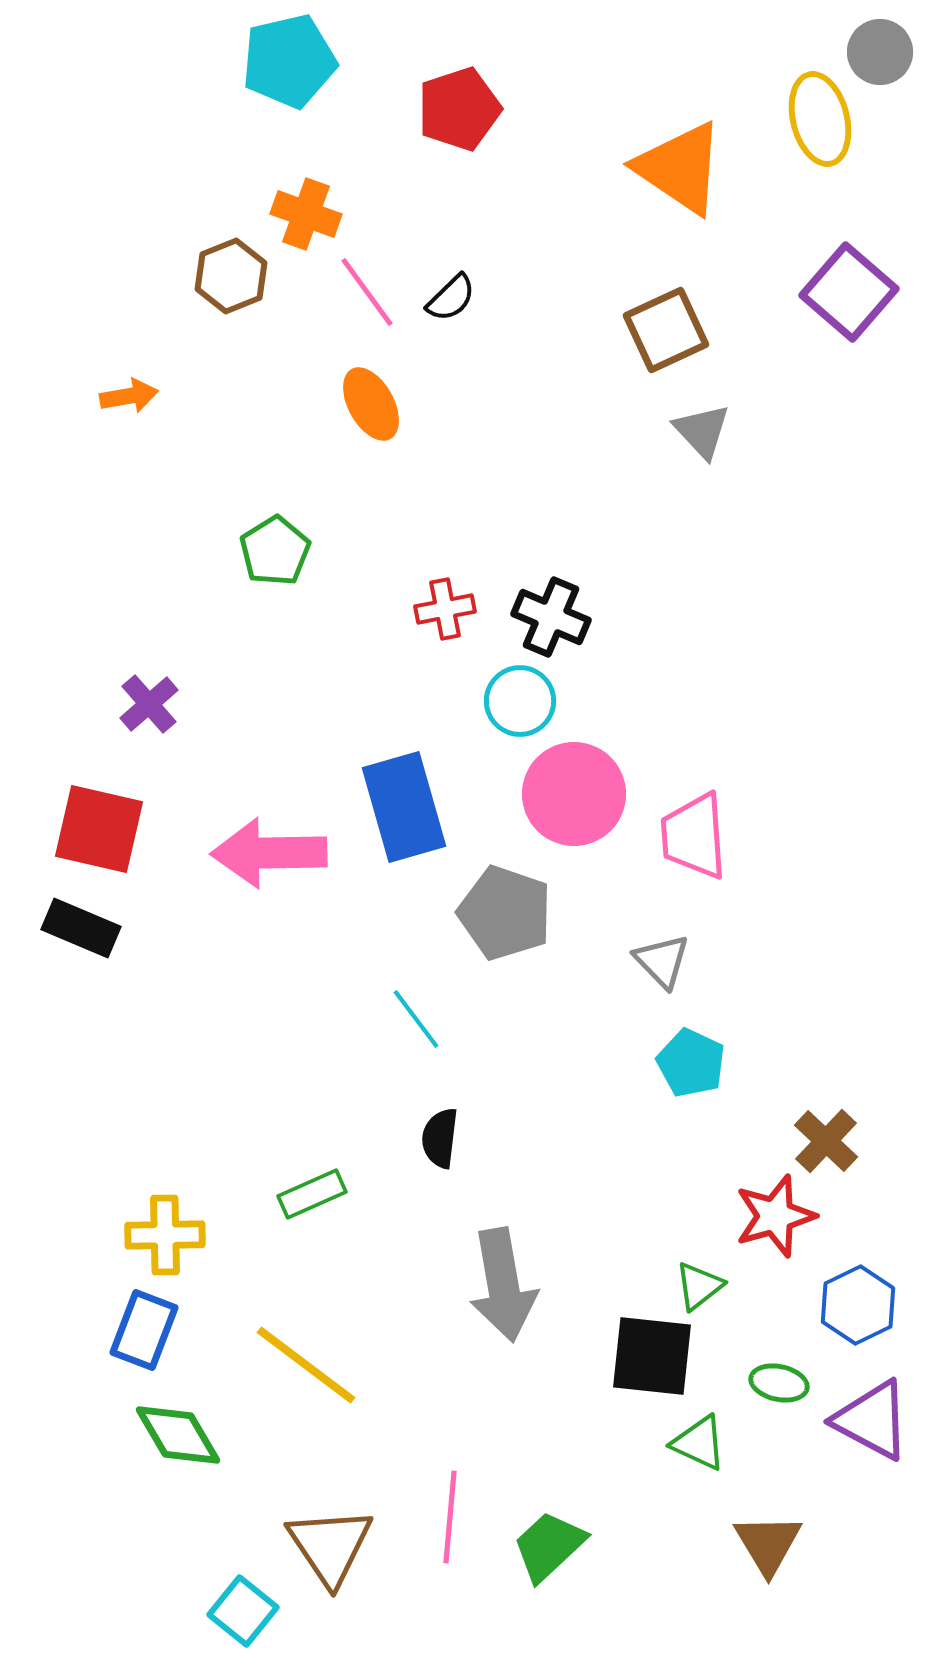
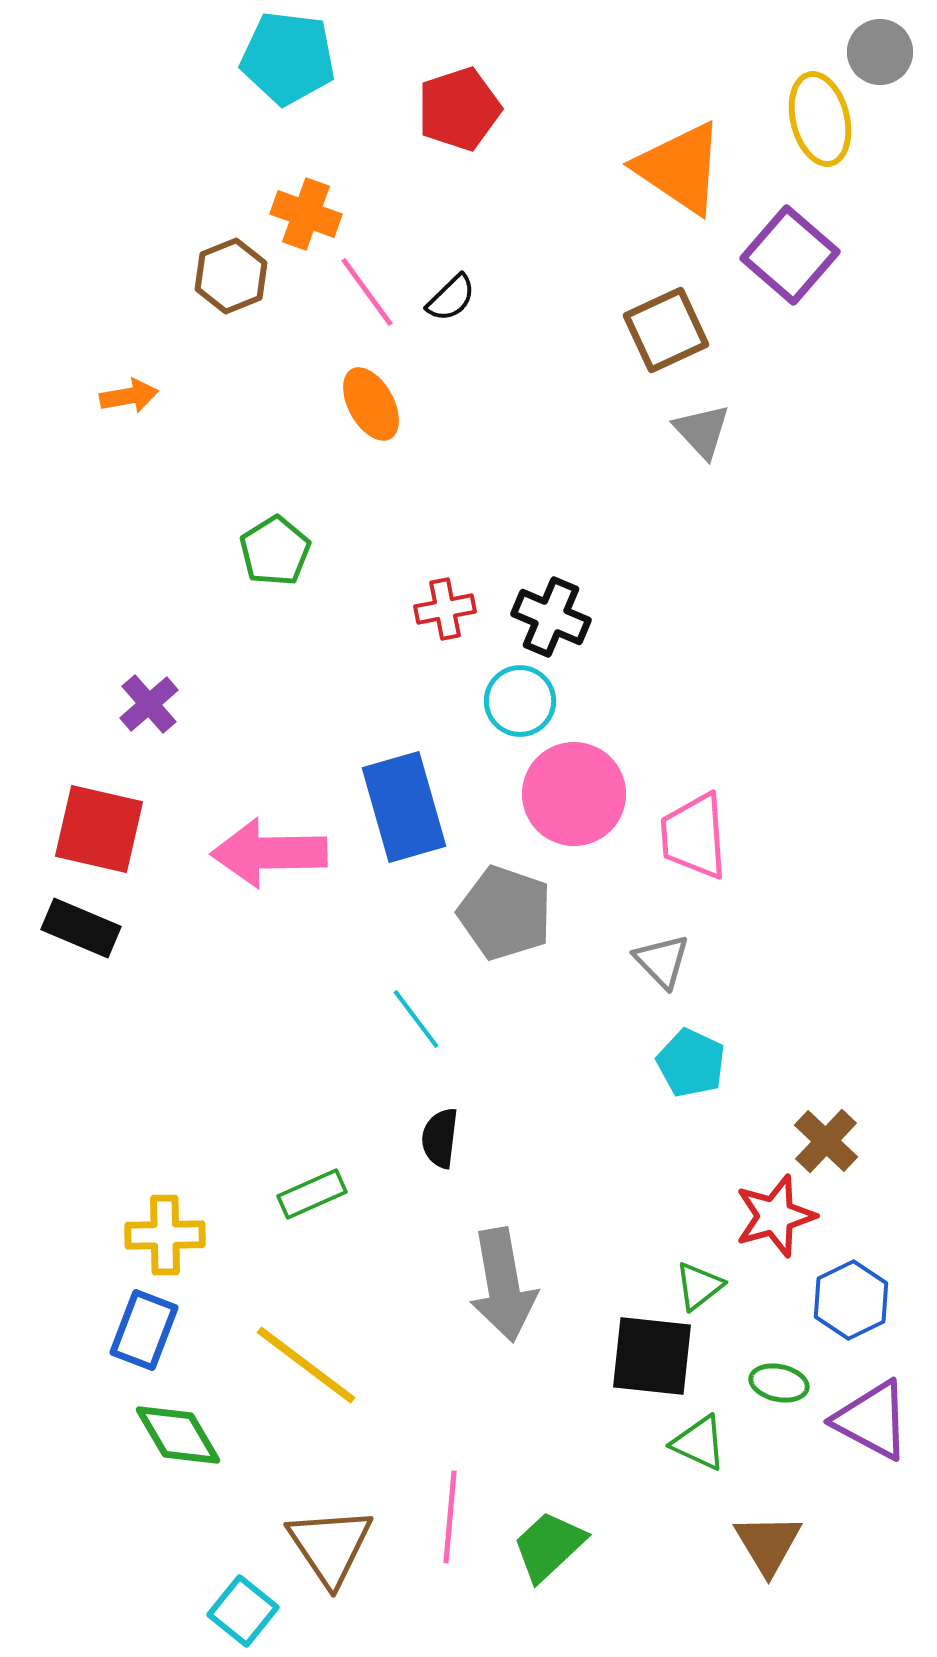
cyan pentagon at (289, 61): moved 1 px left, 3 px up; rotated 20 degrees clockwise
purple square at (849, 292): moved 59 px left, 37 px up
blue hexagon at (858, 1305): moved 7 px left, 5 px up
